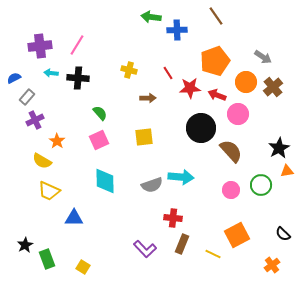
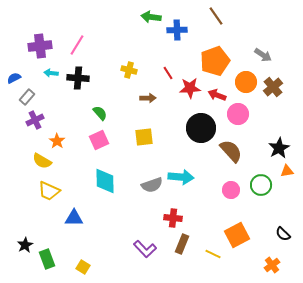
gray arrow at (263, 57): moved 2 px up
